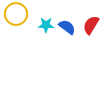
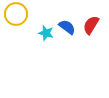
cyan star: moved 8 px down; rotated 14 degrees clockwise
